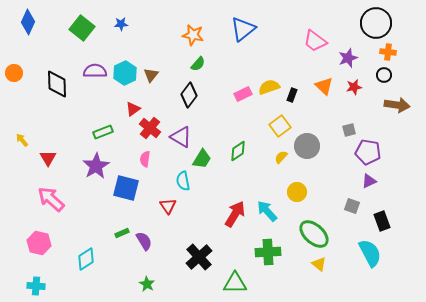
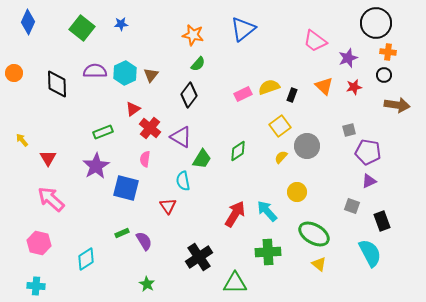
green ellipse at (314, 234): rotated 12 degrees counterclockwise
black cross at (199, 257): rotated 8 degrees clockwise
